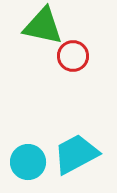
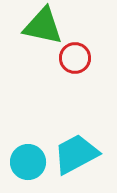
red circle: moved 2 px right, 2 px down
